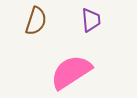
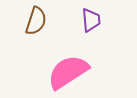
pink semicircle: moved 3 px left
